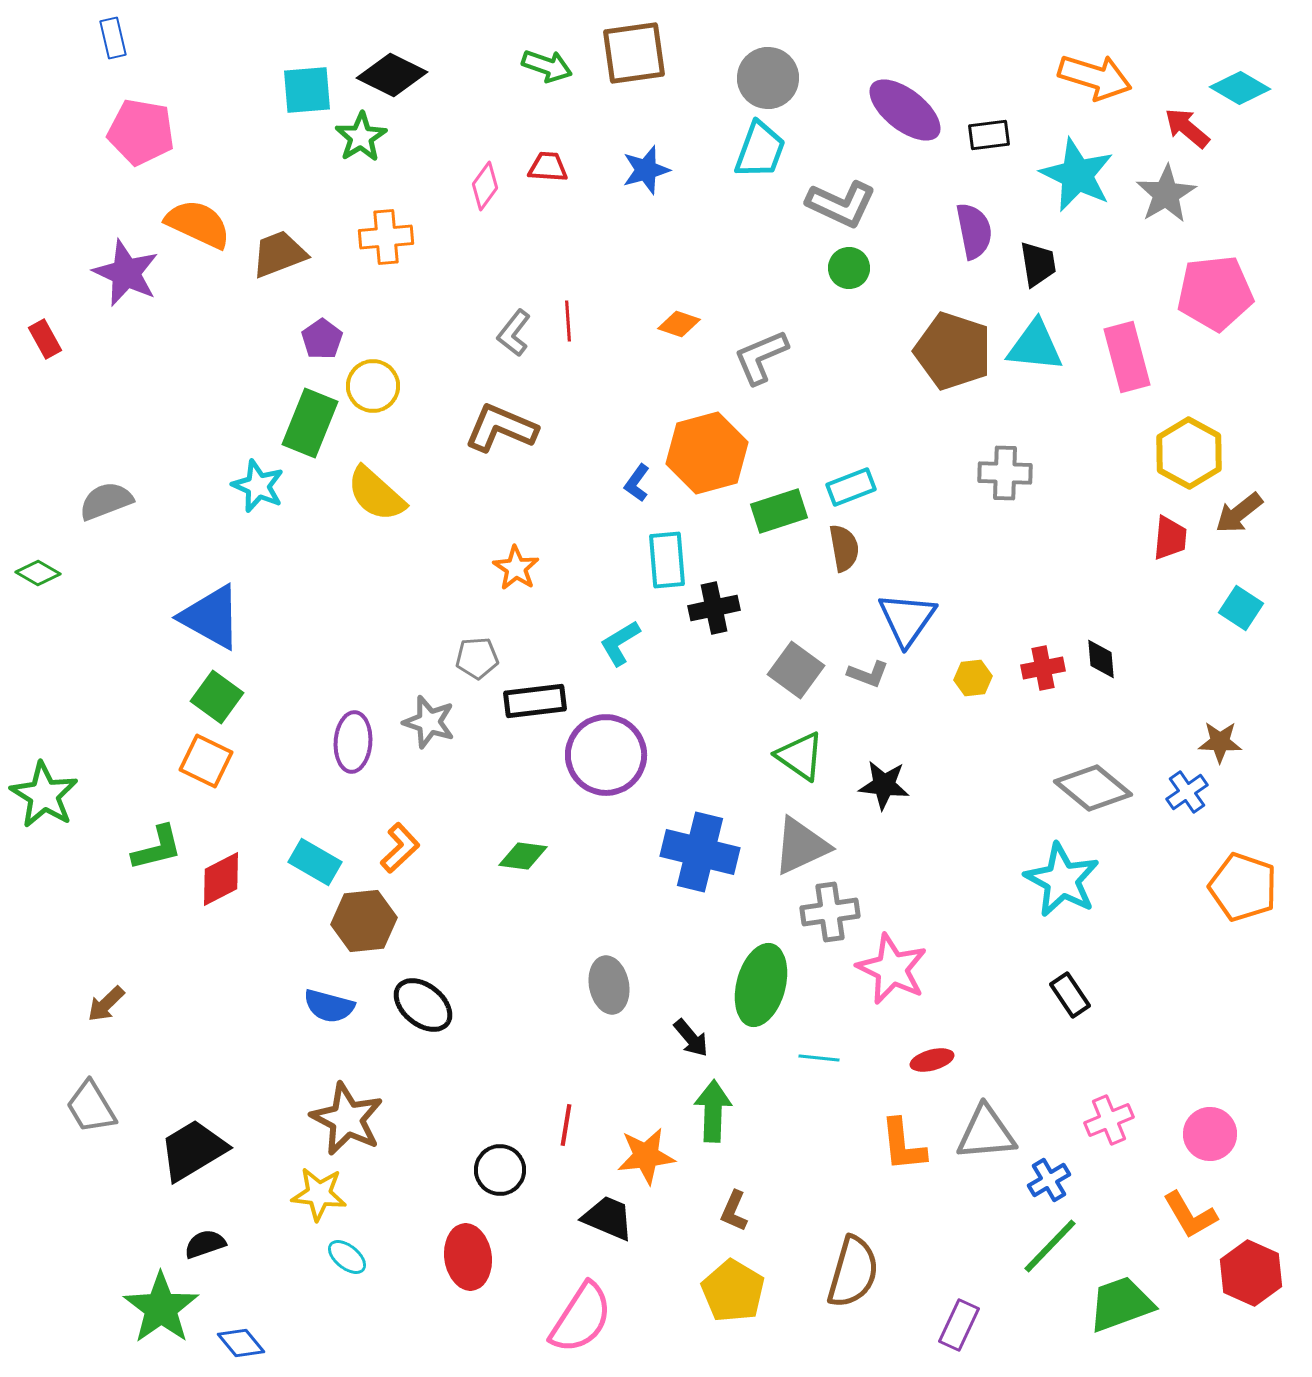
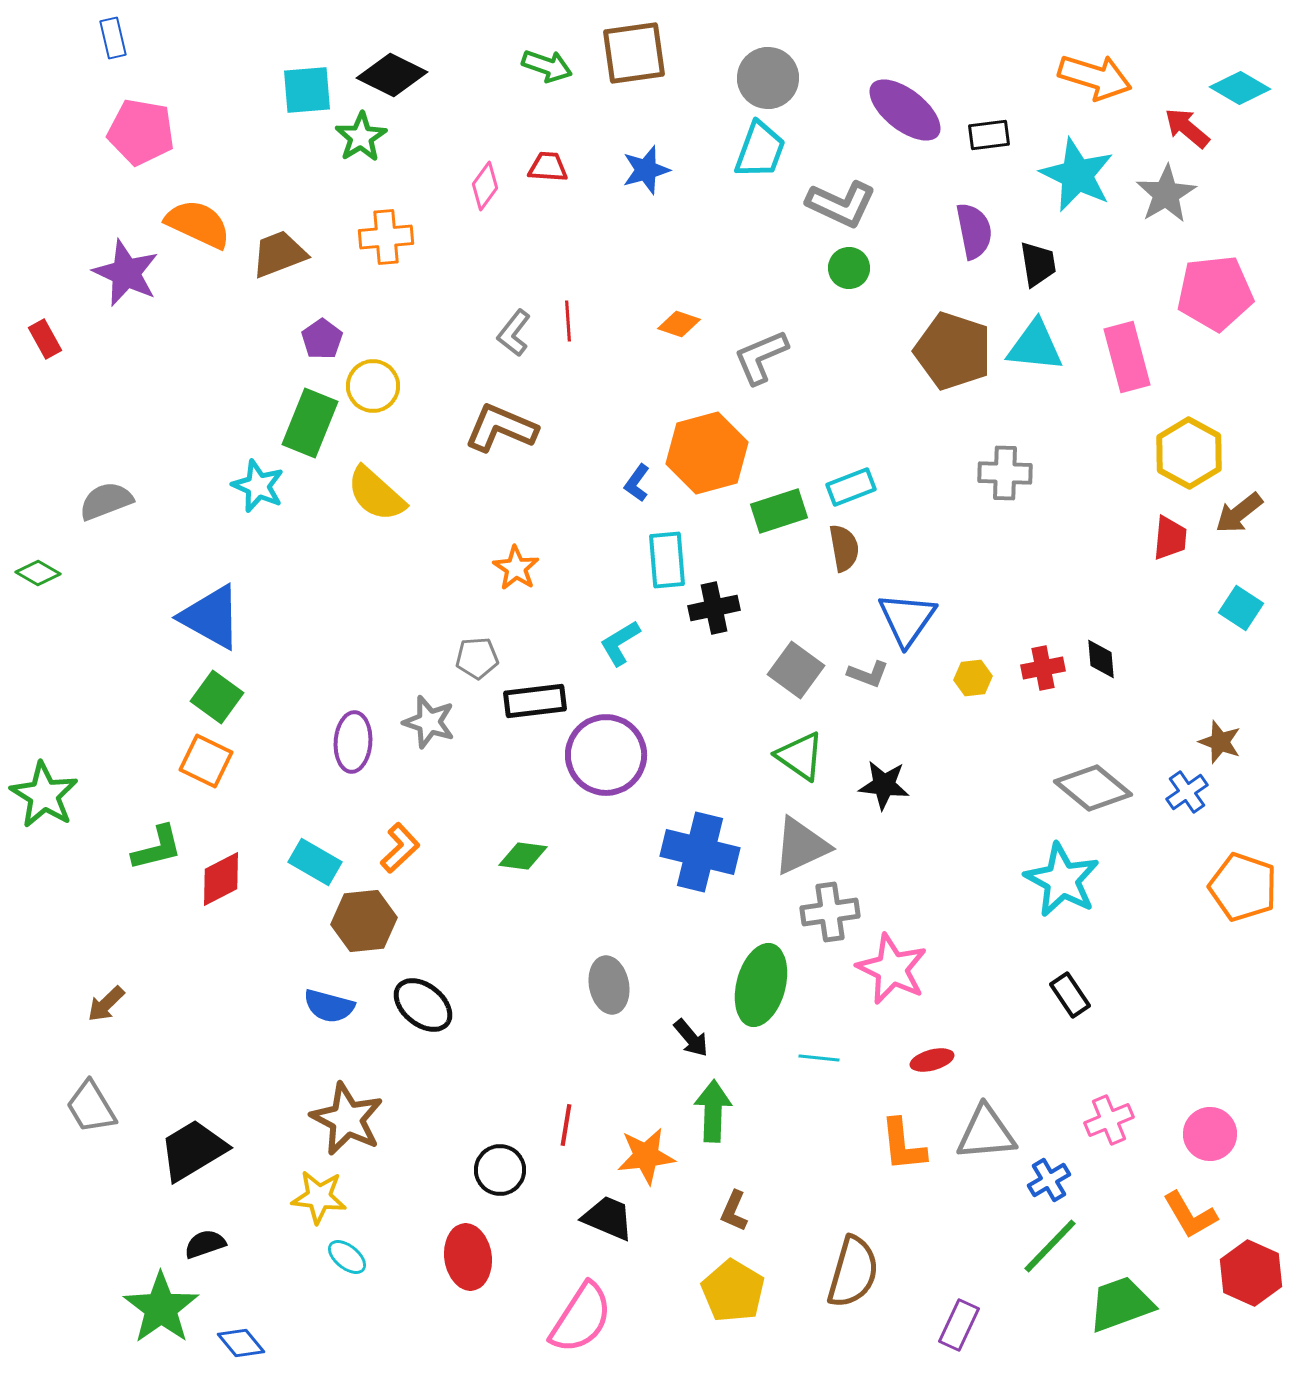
brown star at (1220, 742): rotated 18 degrees clockwise
yellow star at (319, 1194): moved 3 px down
